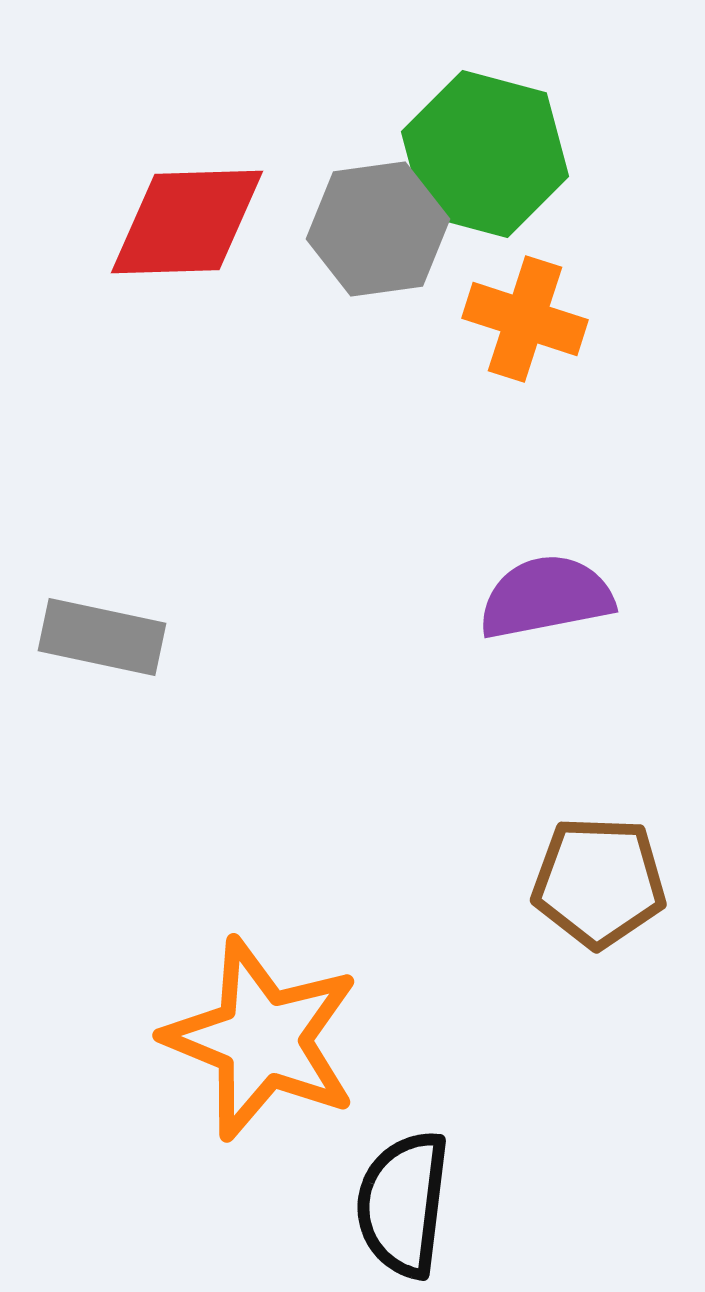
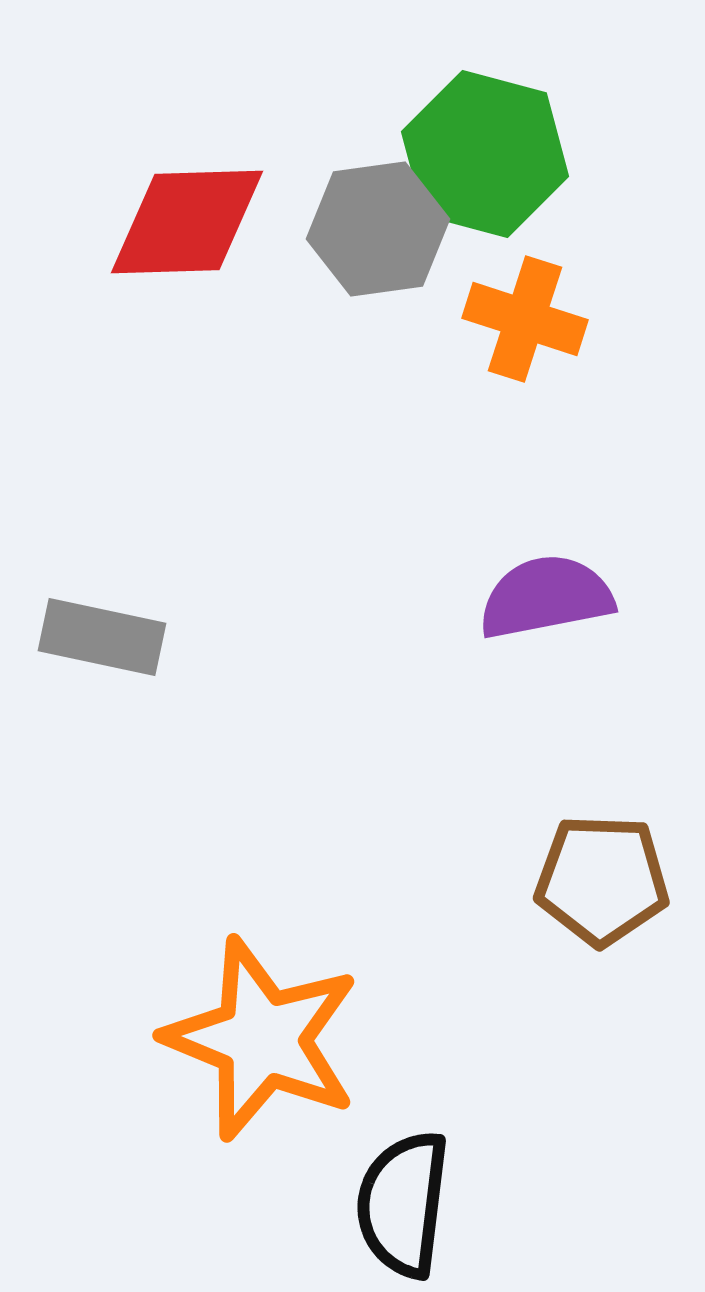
brown pentagon: moved 3 px right, 2 px up
